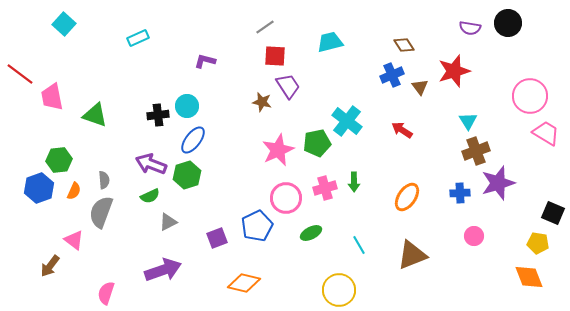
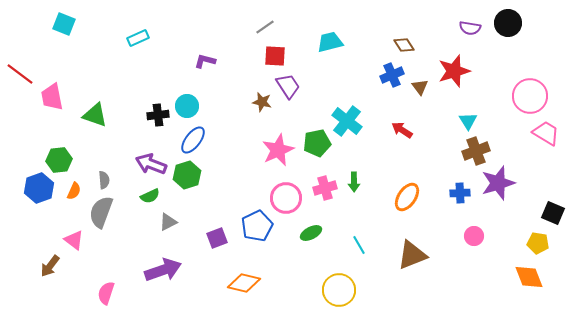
cyan square at (64, 24): rotated 20 degrees counterclockwise
